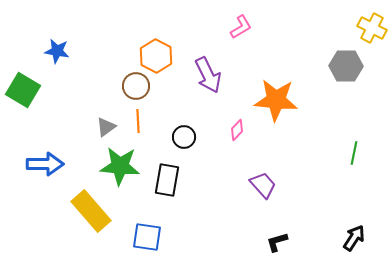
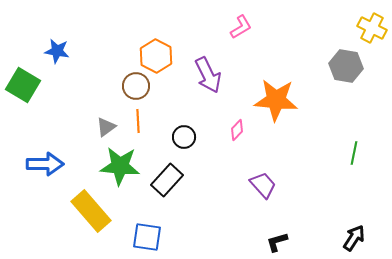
gray hexagon: rotated 8 degrees clockwise
green square: moved 5 px up
black rectangle: rotated 32 degrees clockwise
